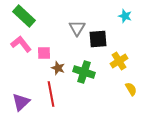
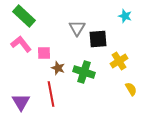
purple triangle: rotated 18 degrees counterclockwise
